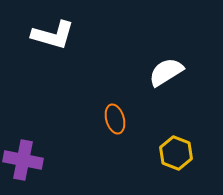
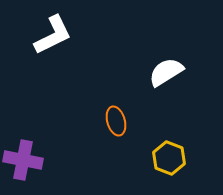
white L-shape: rotated 42 degrees counterclockwise
orange ellipse: moved 1 px right, 2 px down
yellow hexagon: moved 7 px left, 5 px down
